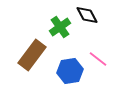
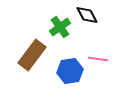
pink line: rotated 30 degrees counterclockwise
